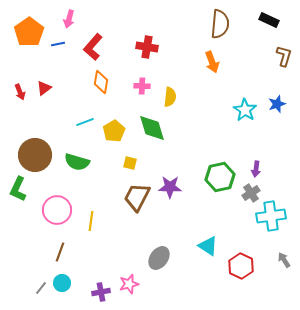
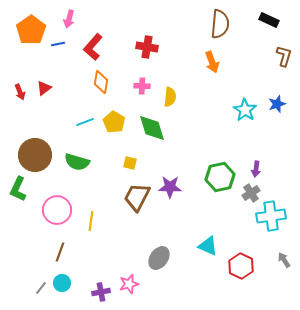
orange pentagon: moved 2 px right, 2 px up
yellow pentagon: moved 9 px up; rotated 10 degrees counterclockwise
cyan triangle: rotated 10 degrees counterclockwise
